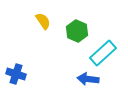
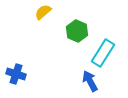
yellow semicircle: moved 9 px up; rotated 96 degrees counterclockwise
cyan rectangle: rotated 16 degrees counterclockwise
blue arrow: moved 2 px right, 2 px down; rotated 55 degrees clockwise
